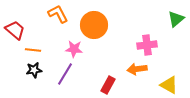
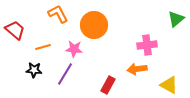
orange line: moved 10 px right, 3 px up; rotated 21 degrees counterclockwise
black star: rotated 14 degrees clockwise
